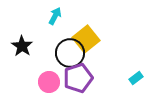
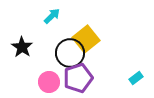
cyan arrow: moved 3 px left; rotated 18 degrees clockwise
black star: moved 1 px down
